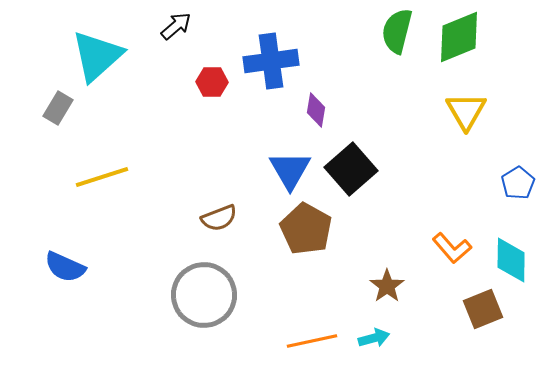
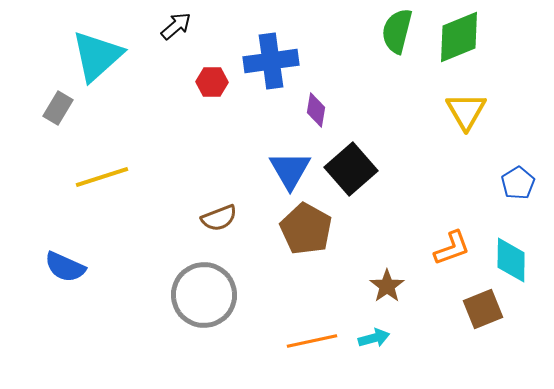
orange L-shape: rotated 69 degrees counterclockwise
